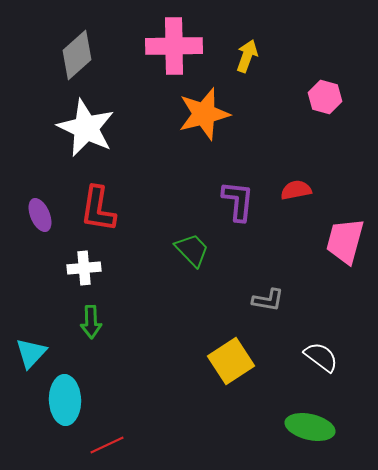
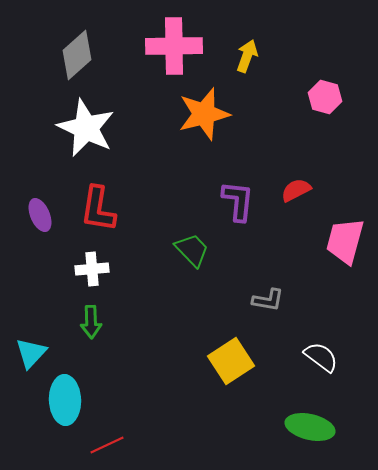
red semicircle: rotated 16 degrees counterclockwise
white cross: moved 8 px right, 1 px down
